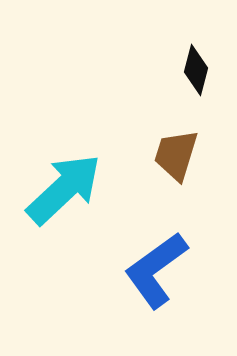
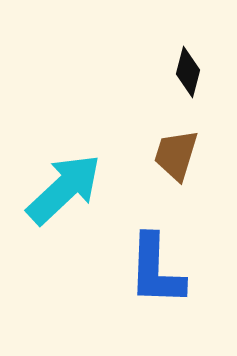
black diamond: moved 8 px left, 2 px down
blue L-shape: rotated 52 degrees counterclockwise
